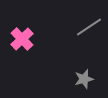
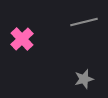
gray line: moved 5 px left, 5 px up; rotated 20 degrees clockwise
